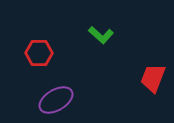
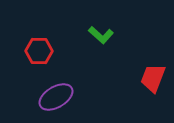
red hexagon: moved 2 px up
purple ellipse: moved 3 px up
